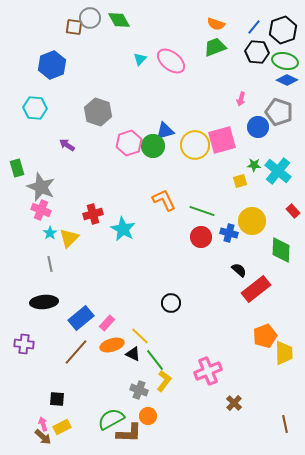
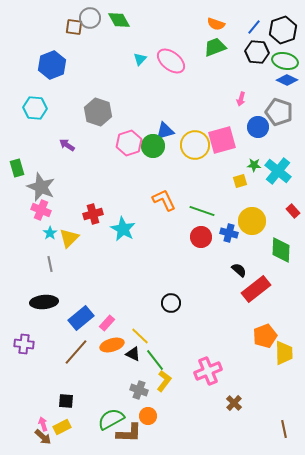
black square at (57, 399): moved 9 px right, 2 px down
brown line at (285, 424): moved 1 px left, 5 px down
